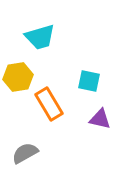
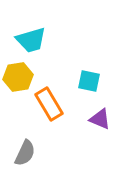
cyan trapezoid: moved 9 px left, 3 px down
purple triangle: rotated 10 degrees clockwise
gray semicircle: rotated 144 degrees clockwise
